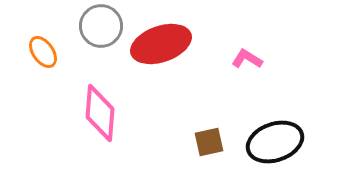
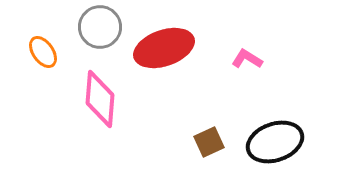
gray circle: moved 1 px left, 1 px down
red ellipse: moved 3 px right, 4 px down
pink diamond: moved 14 px up
brown square: rotated 12 degrees counterclockwise
